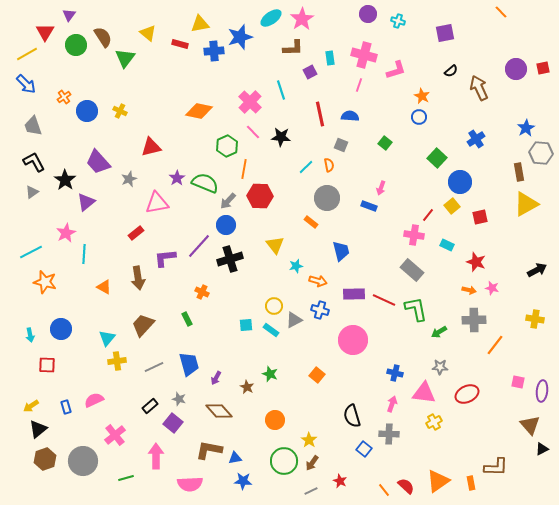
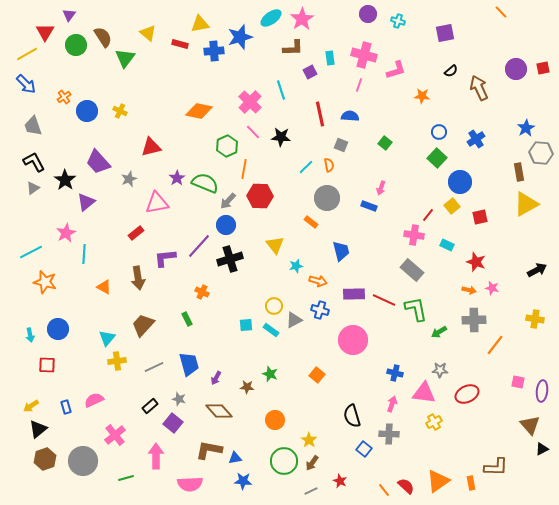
orange star at (422, 96): rotated 21 degrees counterclockwise
blue circle at (419, 117): moved 20 px right, 15 px down
gray triangle at (32, 192): moved 1 px right, 4 px up
blue circle at (61, 329): moved 3 px left
gray star at (440, 367): moved 3 px down
brown star at (247, 387): rotated 24 degrees counterclockwise
